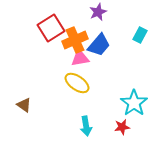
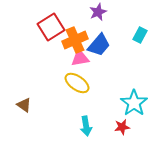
red square: moved 1 px up
